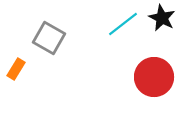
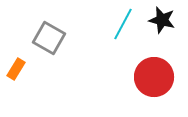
black star: moved 2 px down; rotated 12 degrees counterclockwise
cyan line: rotated 24 degrees counterclockwise
